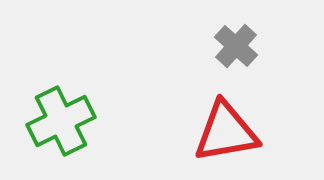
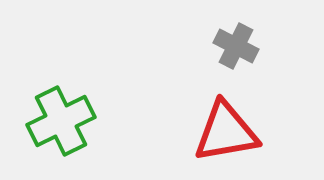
gray cross: rotated 15 degrees counterclockwise
